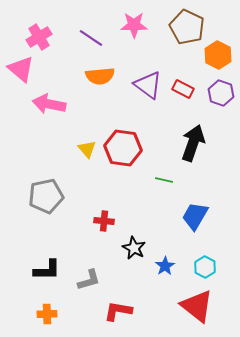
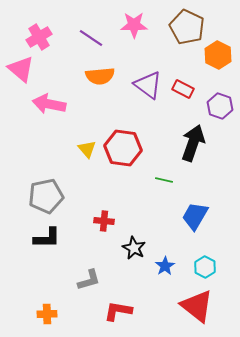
purple hexagon: moved 1 px left, 13 px down
black L-shape: moved 32 px up
